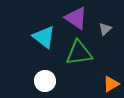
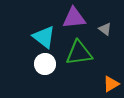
purple triangle: moved 2 px left; rotated 40 degrees counterclockwise
gray triangle: rotated 40 degrees counterclockwise
white circle: moved 17 px up
